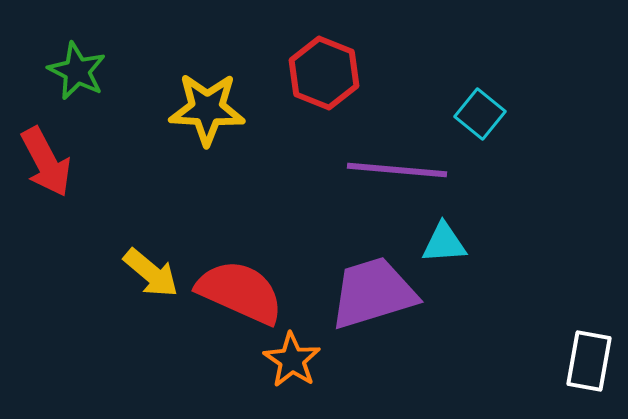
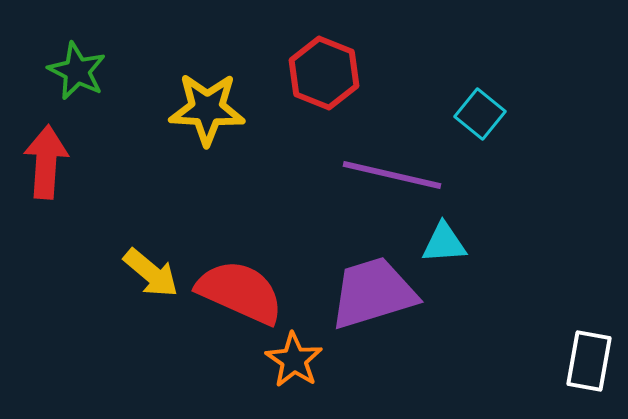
red arrow: rotated 148 degrees counterclockwise
purple line: moved 5 px left, 5 px down; rotated 8 degrees clockwise
orange star: moved 2 px right
